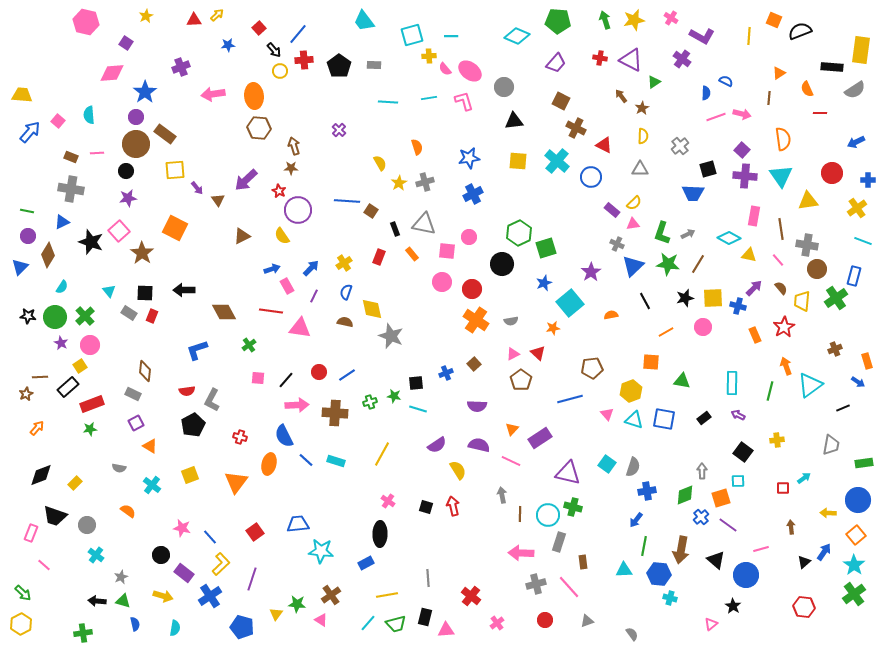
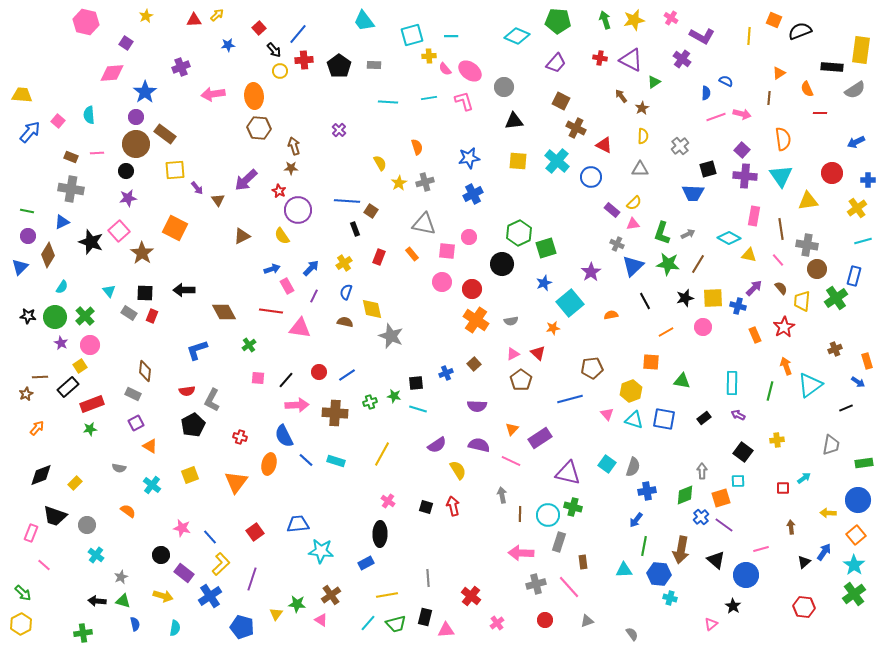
black rectangle at (395, 229): moved 40 px left
cyan line at (863, 241): rotated 36 degrees counterclockwise
black line at (843, 408): moved 3 px right
purple line at (728, 525): moved 4 px left
